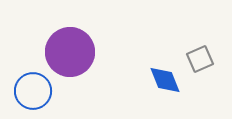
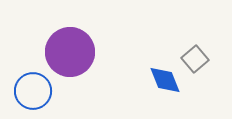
gray square: moved 5 px left; rotated 16 degrees counterclockwise
